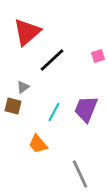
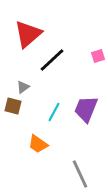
red triangle: moved 1 px right, 2 px down
orange trapezoid: rotated 15 degrees counterclockwise
